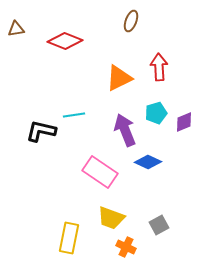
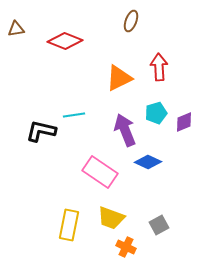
yellow rectangle: moved 13 px up
